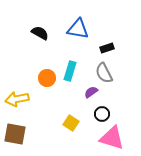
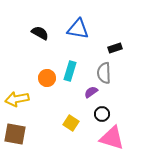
black rectangle: moved 8 px right
gray semicircle: rotated 25 degrees clockwise
